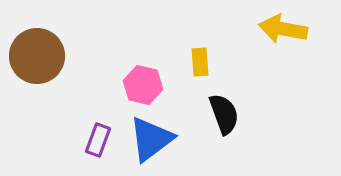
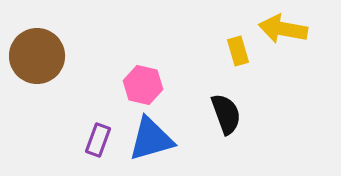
yellow rectangle: moved 38 px right, 11 px up; rotated 12 degrees counterclockwise
black semicircle: moved 2 px right
blue triangle: rotated 21 degrees clockwise
